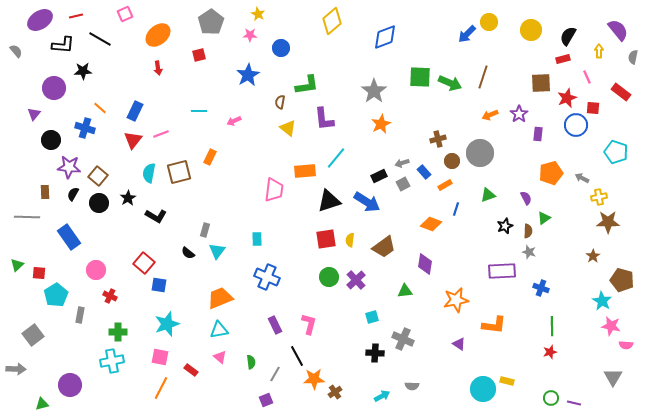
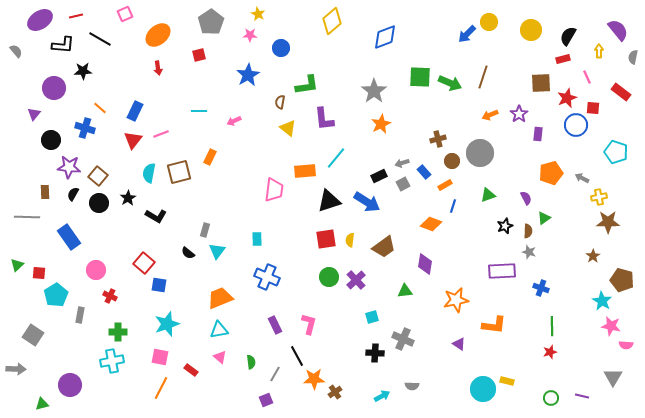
blue line at (456, 209): moved 3 px left, 3 px up
gray square at (33, 335): rotated 20 degrees counterclockwise
purple line at (574, 403): moved 8 px right, 7 px up
